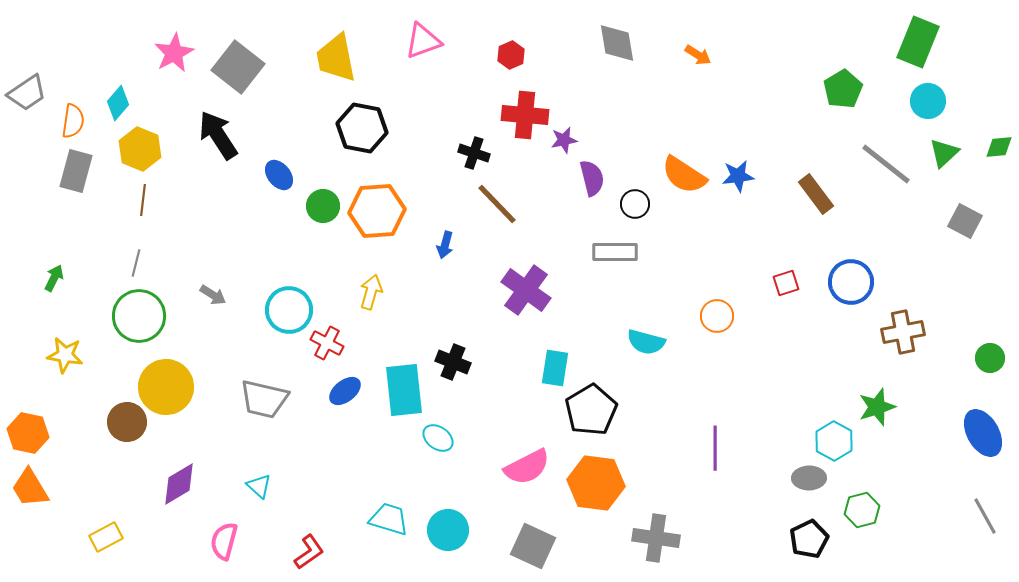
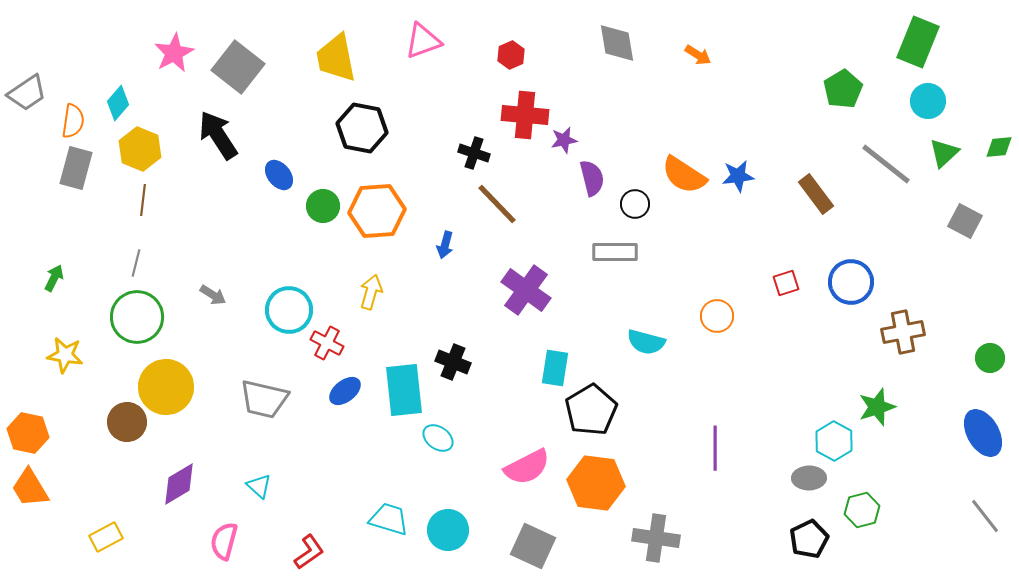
gray rectangle at (76, 171): moved 3 px up
green circle at (139, 316): moved 2 px left, 1 px down
gray line at (985, 516): rotated 9 degrees counterclockwise
